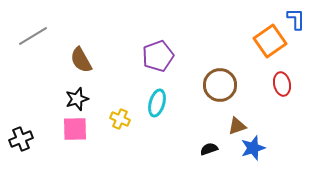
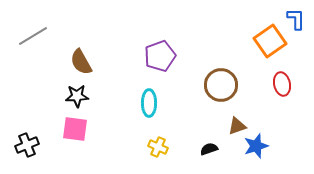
purple pentagon: moved 2 px right
brown semicircle: moved 2 px down
brown circle: moved 1 px right
black star: moved 3 px up; rotated 15 degrees clockwise
cyan ellipse: moved 8 px left; rotated 16 degrees counterclockwise
yellow cross: moved 38 px right, 28 px down
pink square: rotated 8 degrees clockwise
black cross: moved 6 px right, 6 px down
blue star: moved 3 px right, 2 px up
